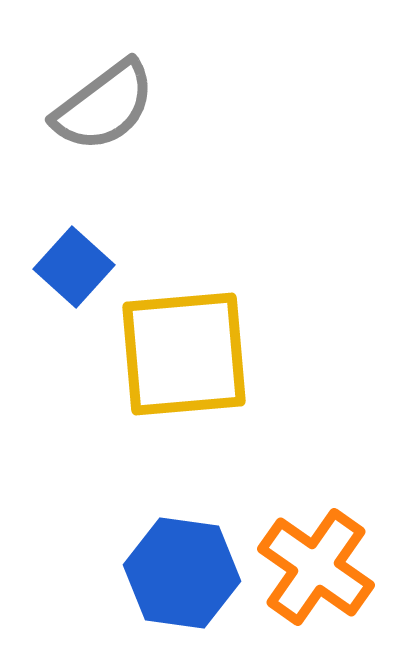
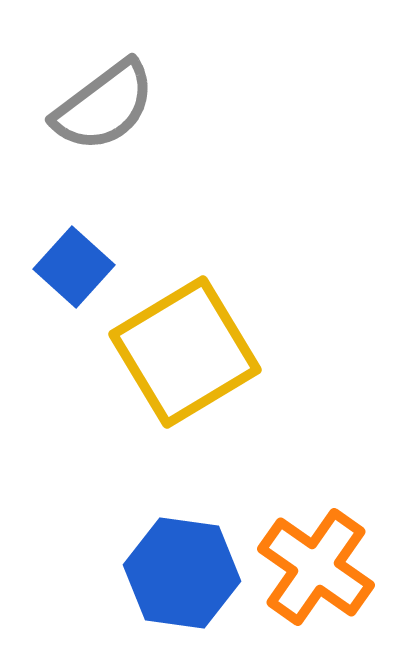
yellow square: moved 1 px right, 2 px up; rotated 26 degrees counterclockwise
